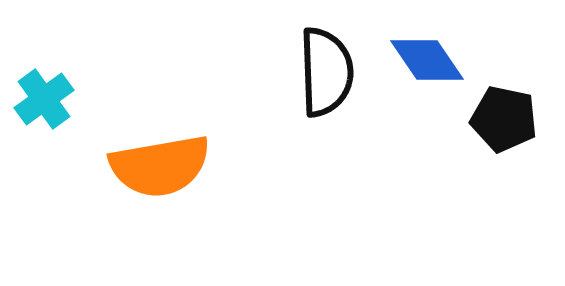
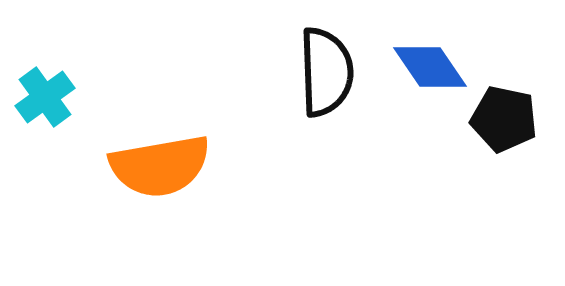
blue diamond: moved 3 px right, 7 px down
cyan cross: moved 1 px right, 2 px up
